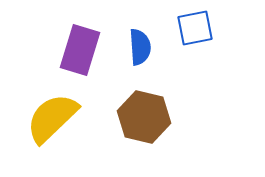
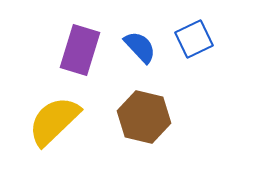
blue square: moved 1 px left, 11 px down; rotated 15 degrees counterclockwise
blue semicircle: rotated 39 degrees counterclockwise
yellow semicircle: moved 2 px right, 3 px down
